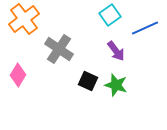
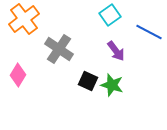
blue line: moved 4 px right, 4 px down; rotated 52 degrees clockwise
green star: moved 4 px left
